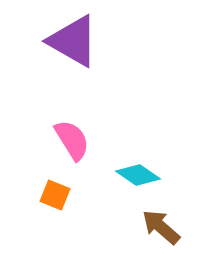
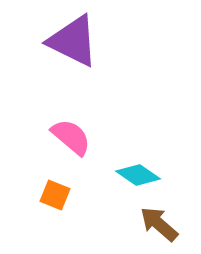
purple triangle: rotated 4 degrees counterclockwise
pink semicircle: moved 1 px left, 3 px up; rotated 18 degrees counterclockwise
brown arrow: moved 2 px left, 3 px up
